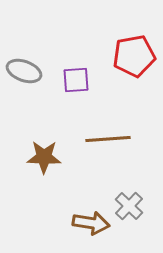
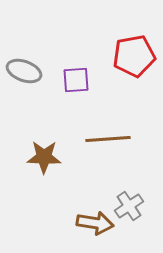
gray cross: rotated 12 degrees clockwise
brown arrow: moved 4 px right
